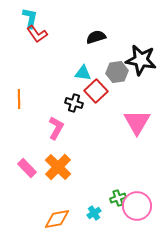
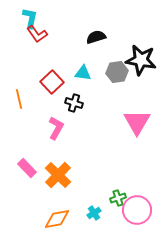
red square: moved 44 px left, 9 px up
orange line: rotated 12 degrees counterclockwise
orange cross: moved 8 px down
pink circle: moved 4 px down
